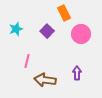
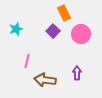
purple square: moved 6 px right
